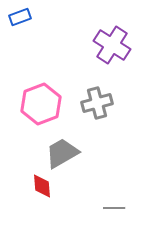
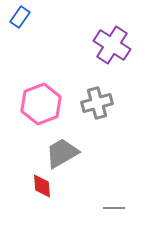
blue rectangle: rotated 35 degrees counterclockwise
